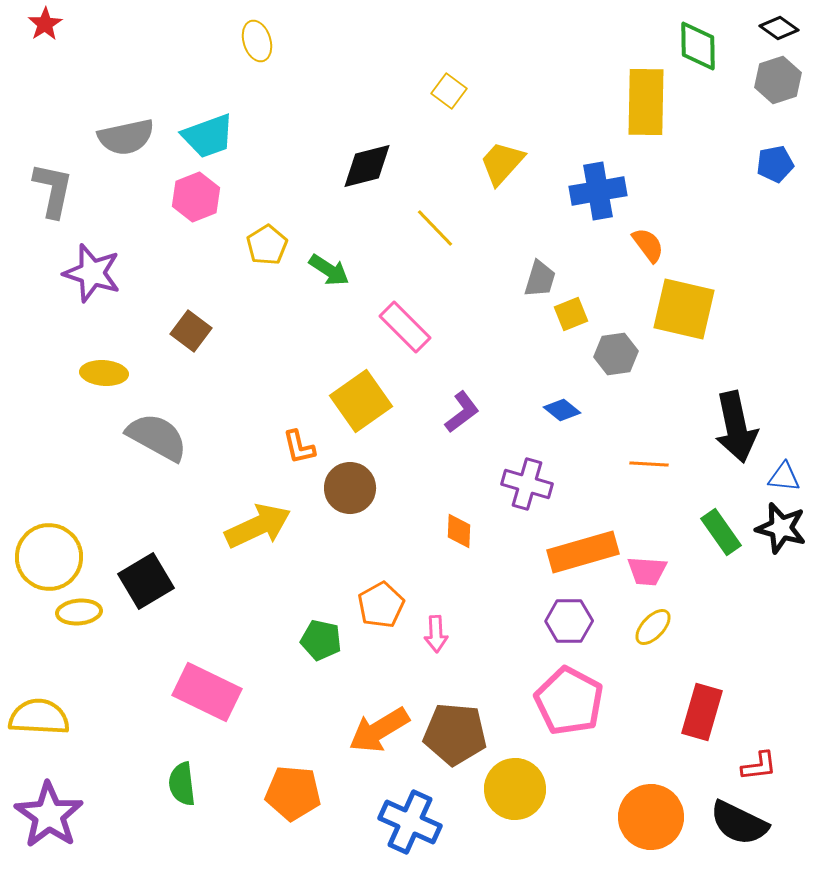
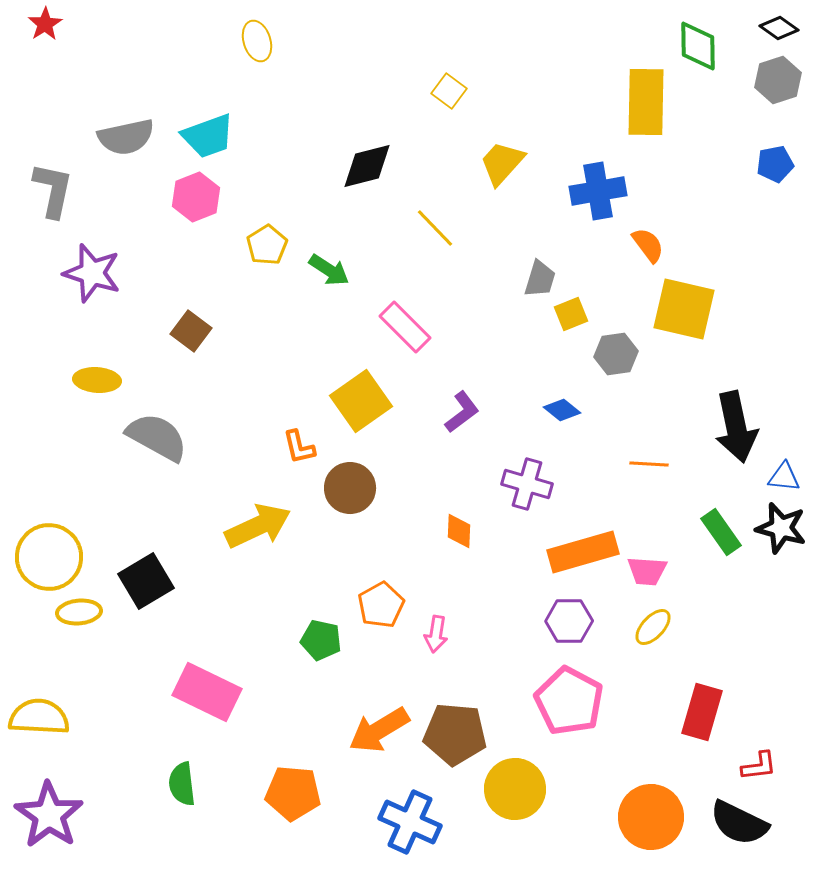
yellow ellipse at (104, 373): moved 7 px left, 7 px down
pink arrow at (436, 634): rotated 12 degrees clockwise
